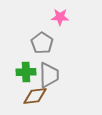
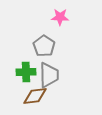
gray pentagon: moved 2 px right, 3 px down
